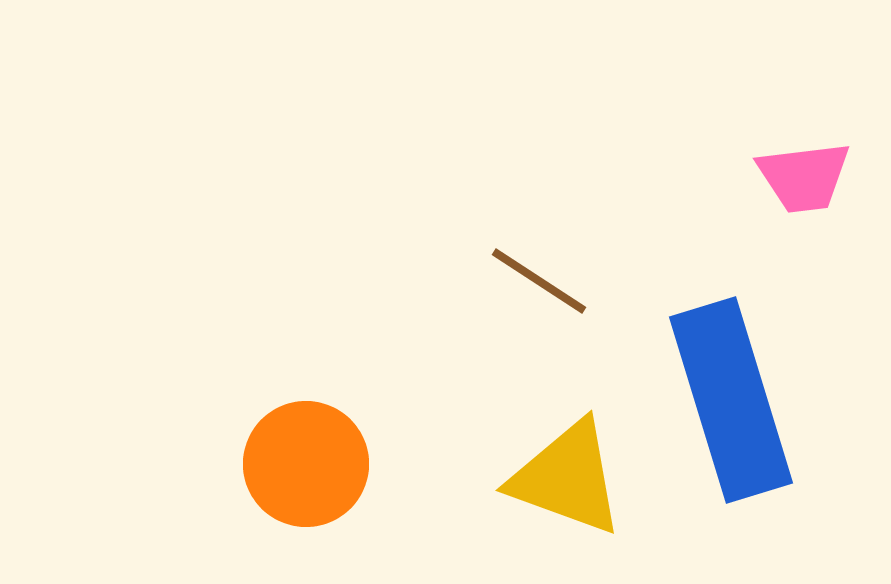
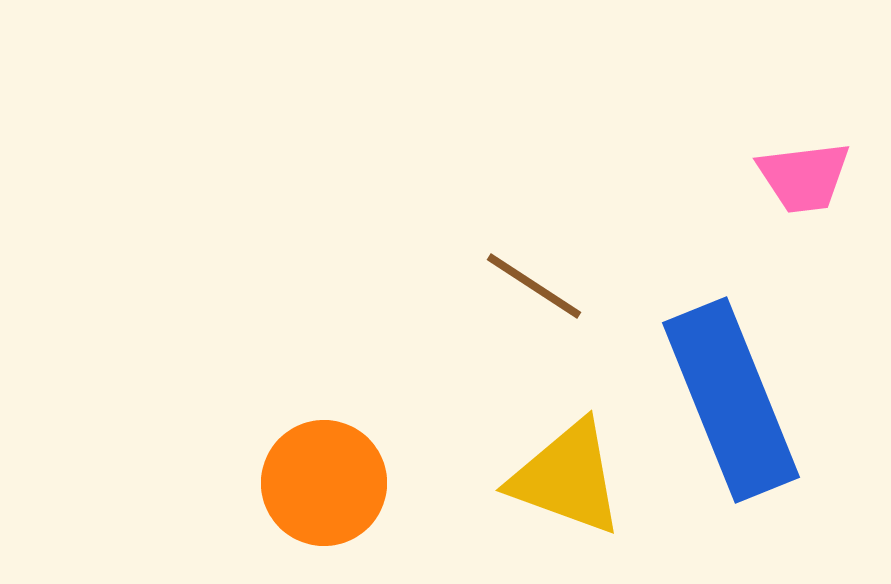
brown line: moved 5 px left, 5 px down
blue rectangle: rotated 5 degrees counterclockwise
orange circle: moved 18 px right, 19 px down
